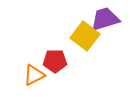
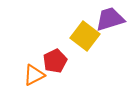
purple trapezoid: moved 5 px right
red pentagon: rotated 25 degrees counterclockwise
